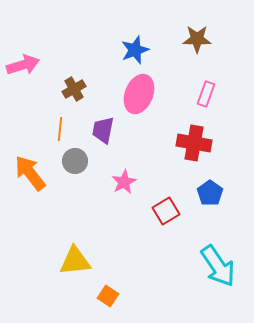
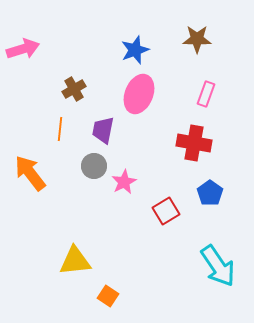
pink arrow: moved 16 px up
gray circle: moved 19 px right, 5 px down
